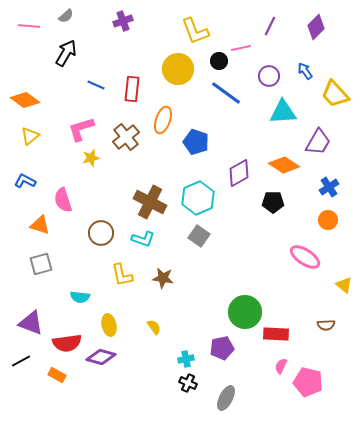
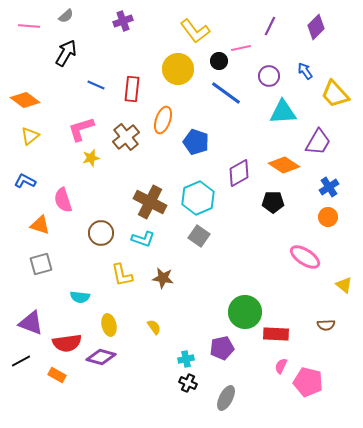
yellow L-shape at (195, 31): rotated 16 degrees counterclockwise
orange circle at (328, 220): moved 3 px up
